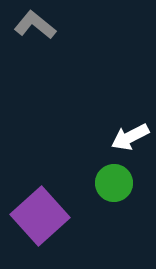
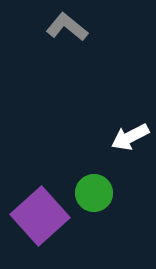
gray L-shape: moved 32 px right, 2 px down
green circle: moved 20 px left, 10 px down
